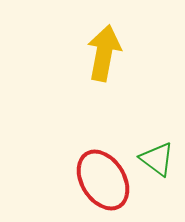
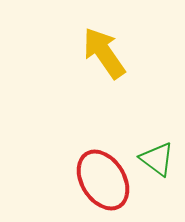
yellow arrow: rotated 46 degrees counterclockwise
